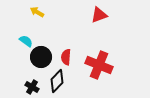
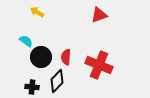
black cross: rotated 24 degrees counterclockwise
